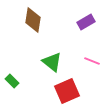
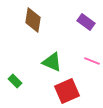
purple rectangle: rotated 66 degrees clockwise
green triangle: rotated 15 degrees counterclockwise
green rectangle: moved 3 px right
